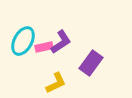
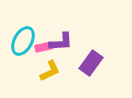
purple L-shape: rotated 30 degrees clockwise
yellow L-shape: moved 6 px left, 12 px up
